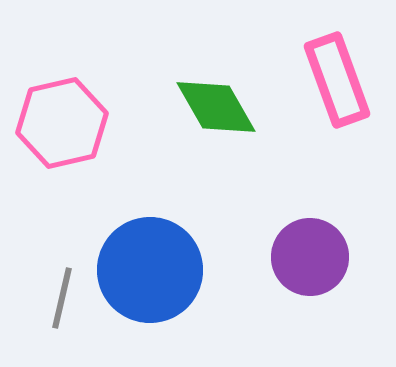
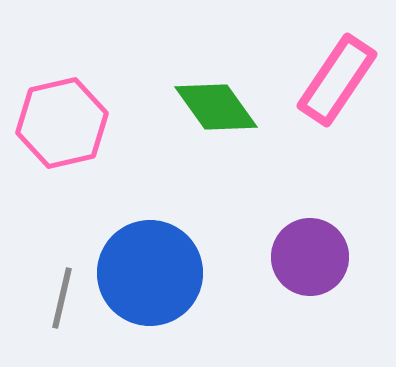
pink rectangle: rotated 54 degrees clockwise
green diamond: rotated 6 degrees counterclockwise
blue circle: moved 3 px down
